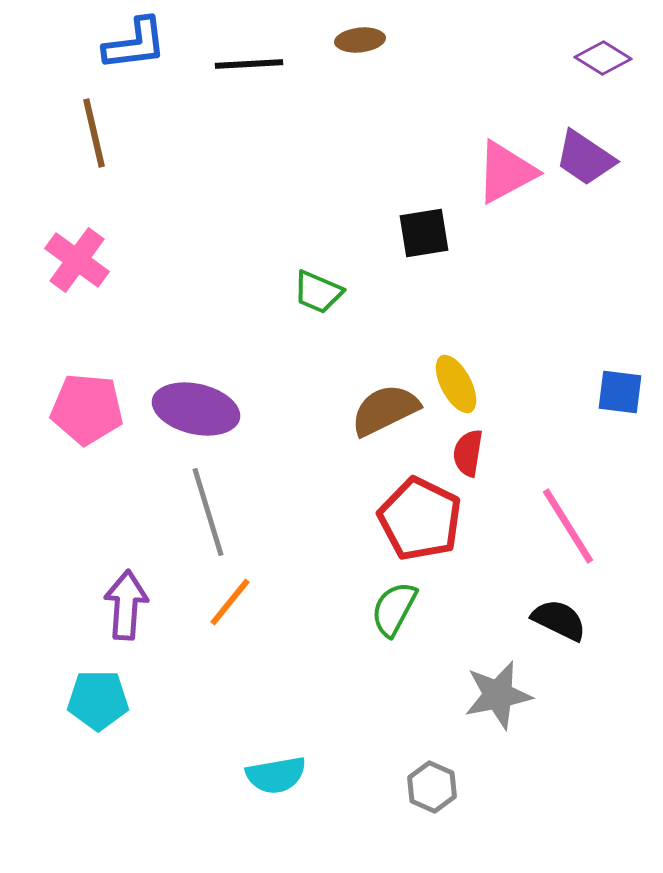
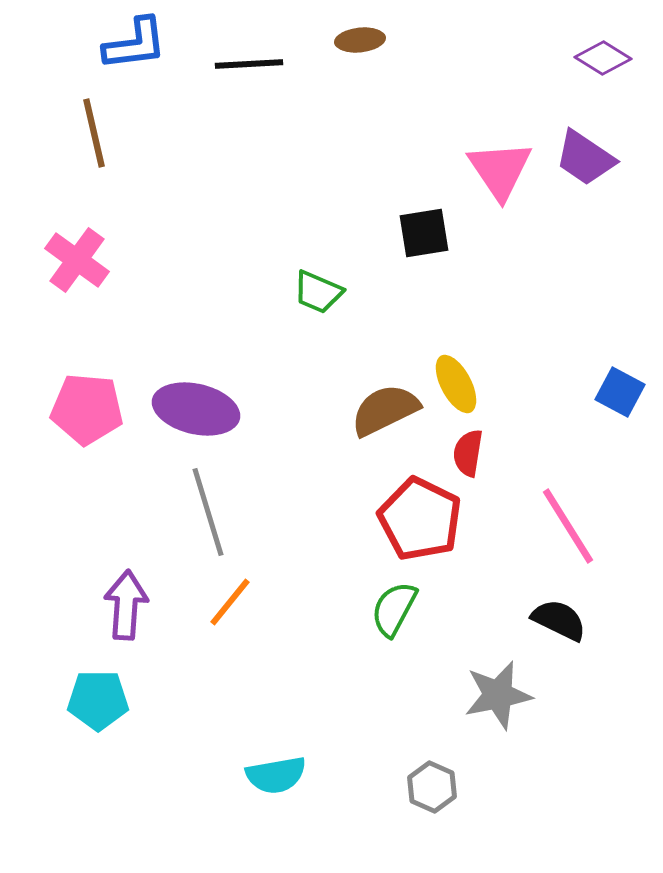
pink triangle: moved 6 px left, 2 px up; rotated 36 degrees counterclockwise
blue square: rotated 21 degrees clockwise
